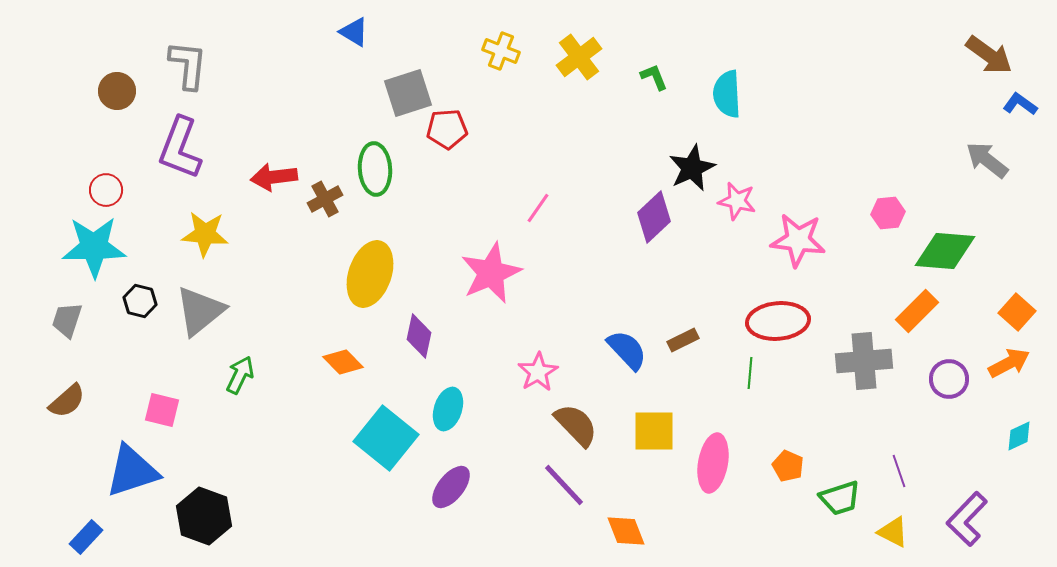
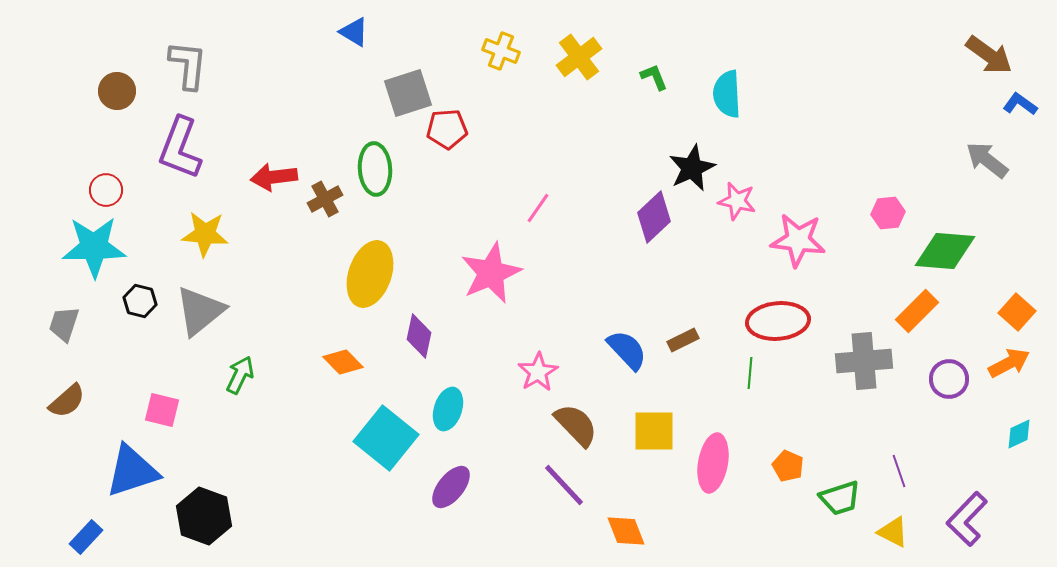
gray trapezoid at (67, 320): moved 3 px left, 4 px down
cyan diamond at (1019, 436): moved 2 px up
